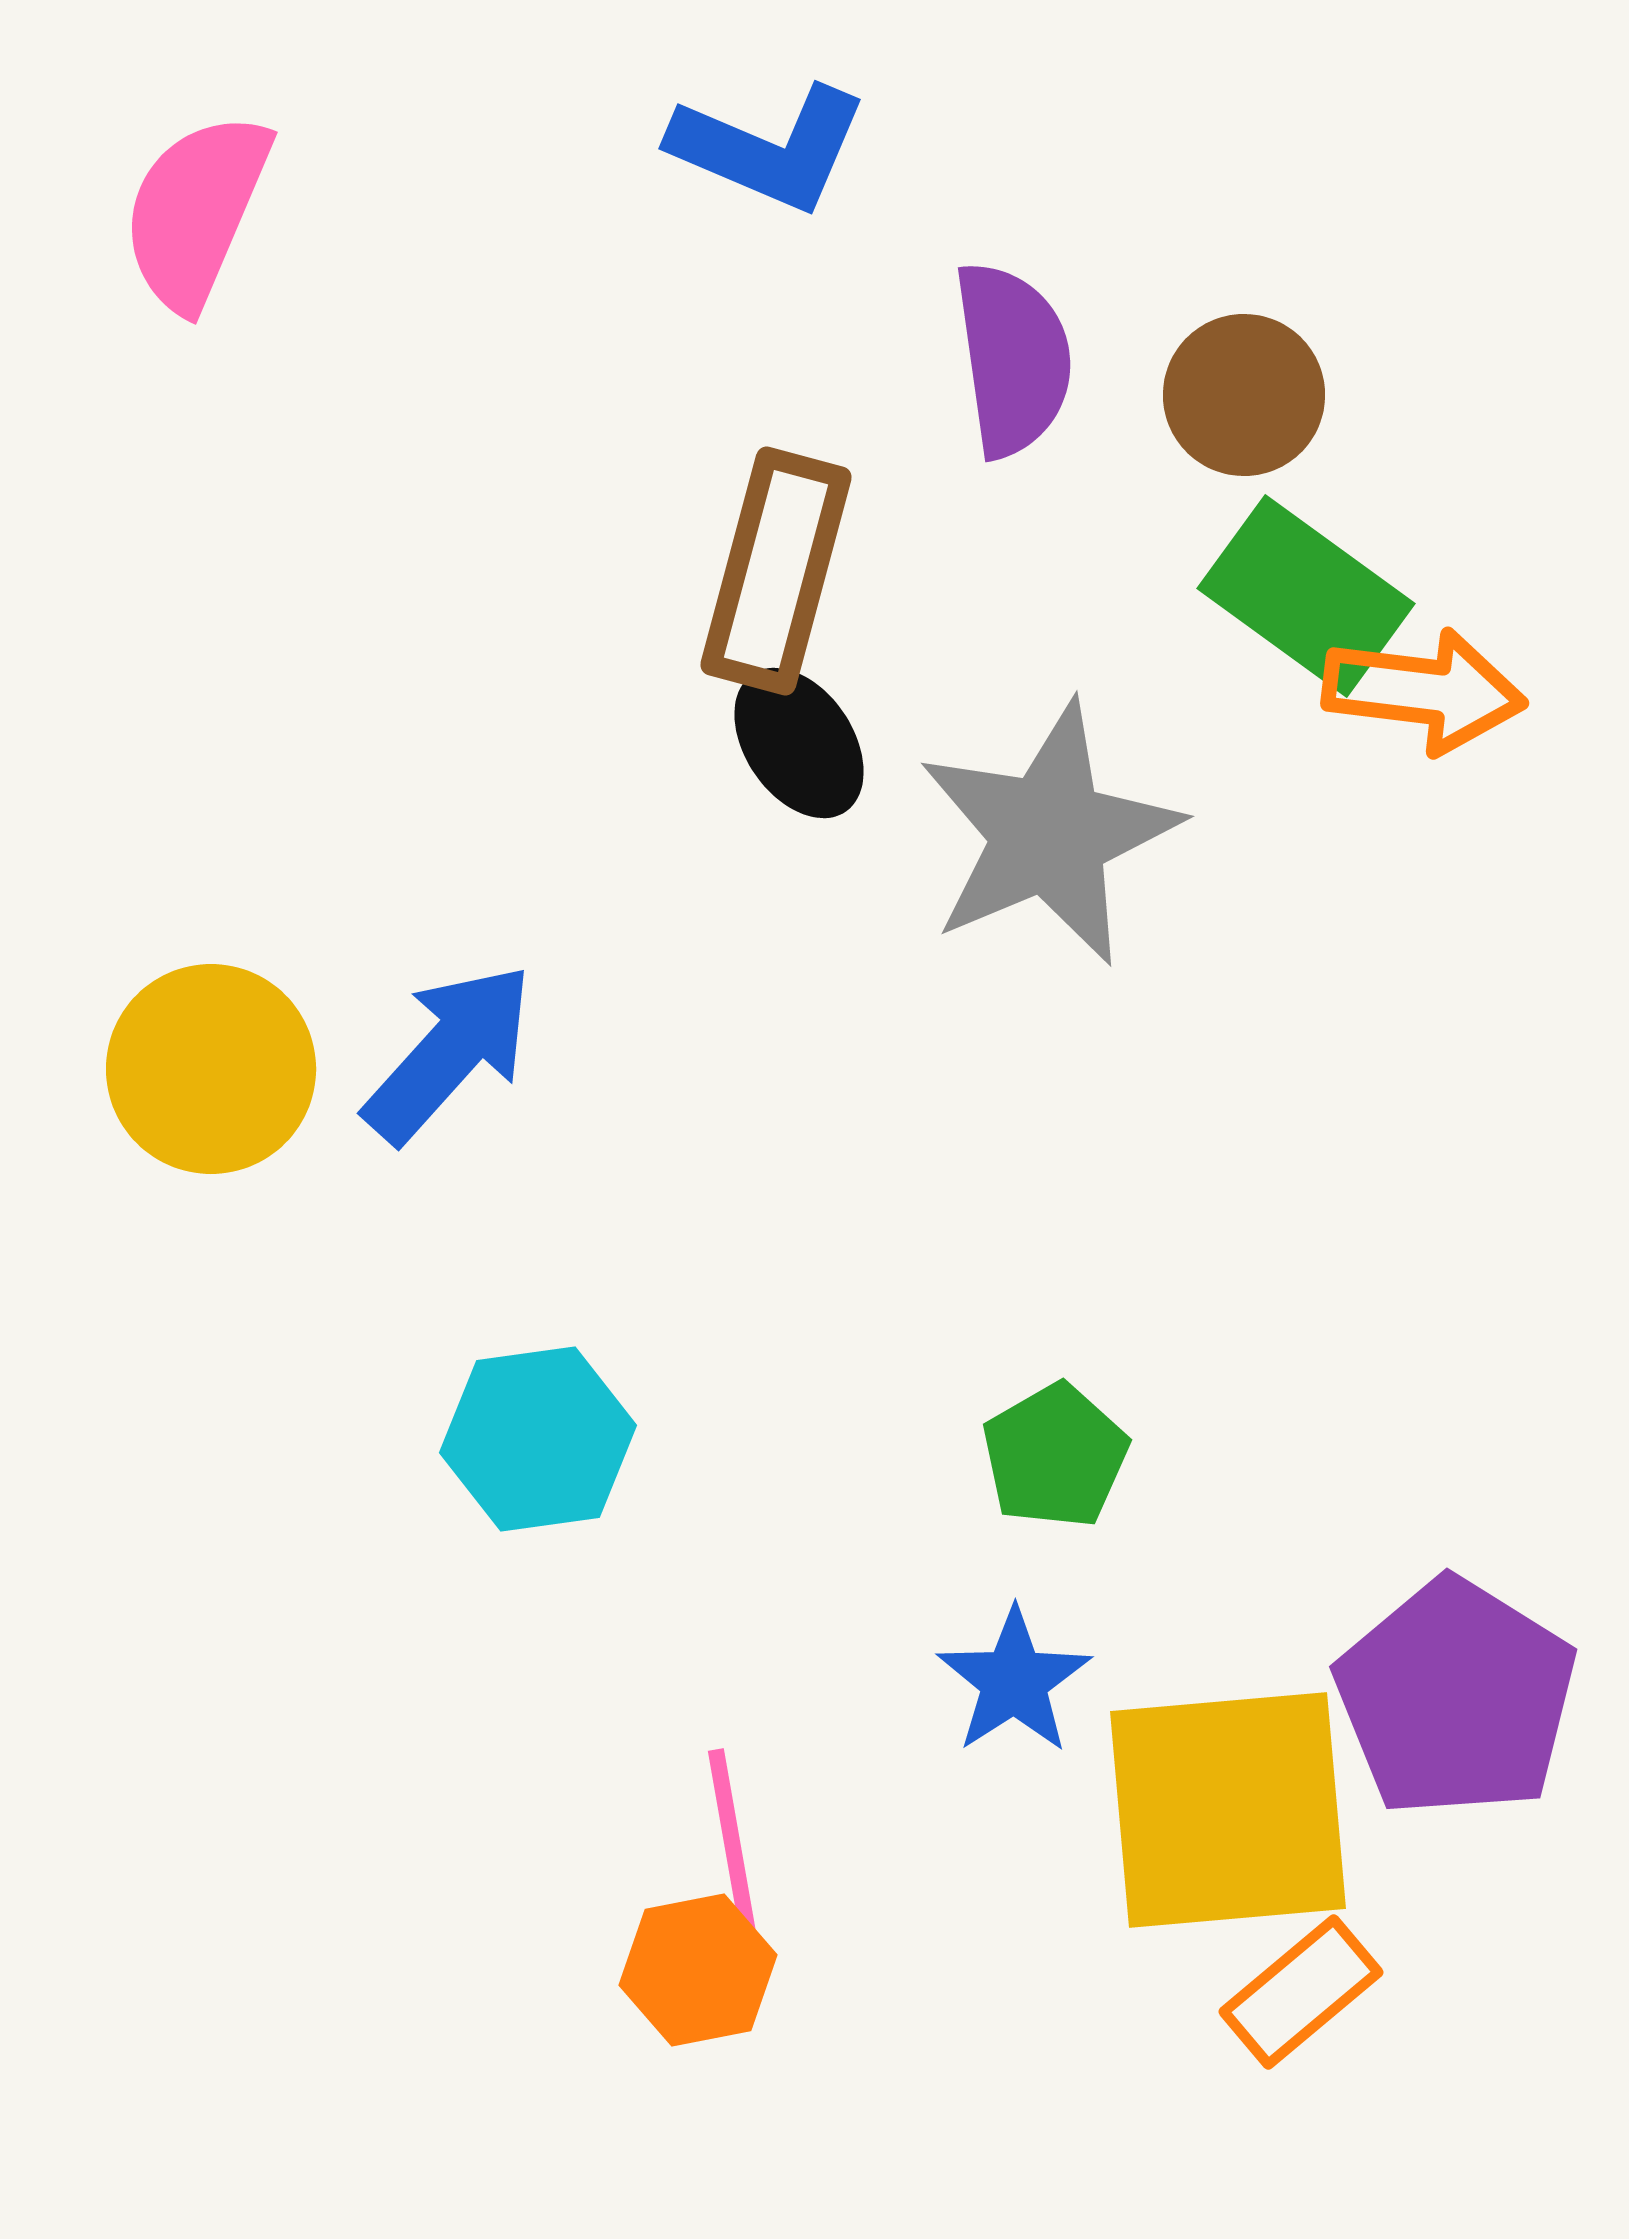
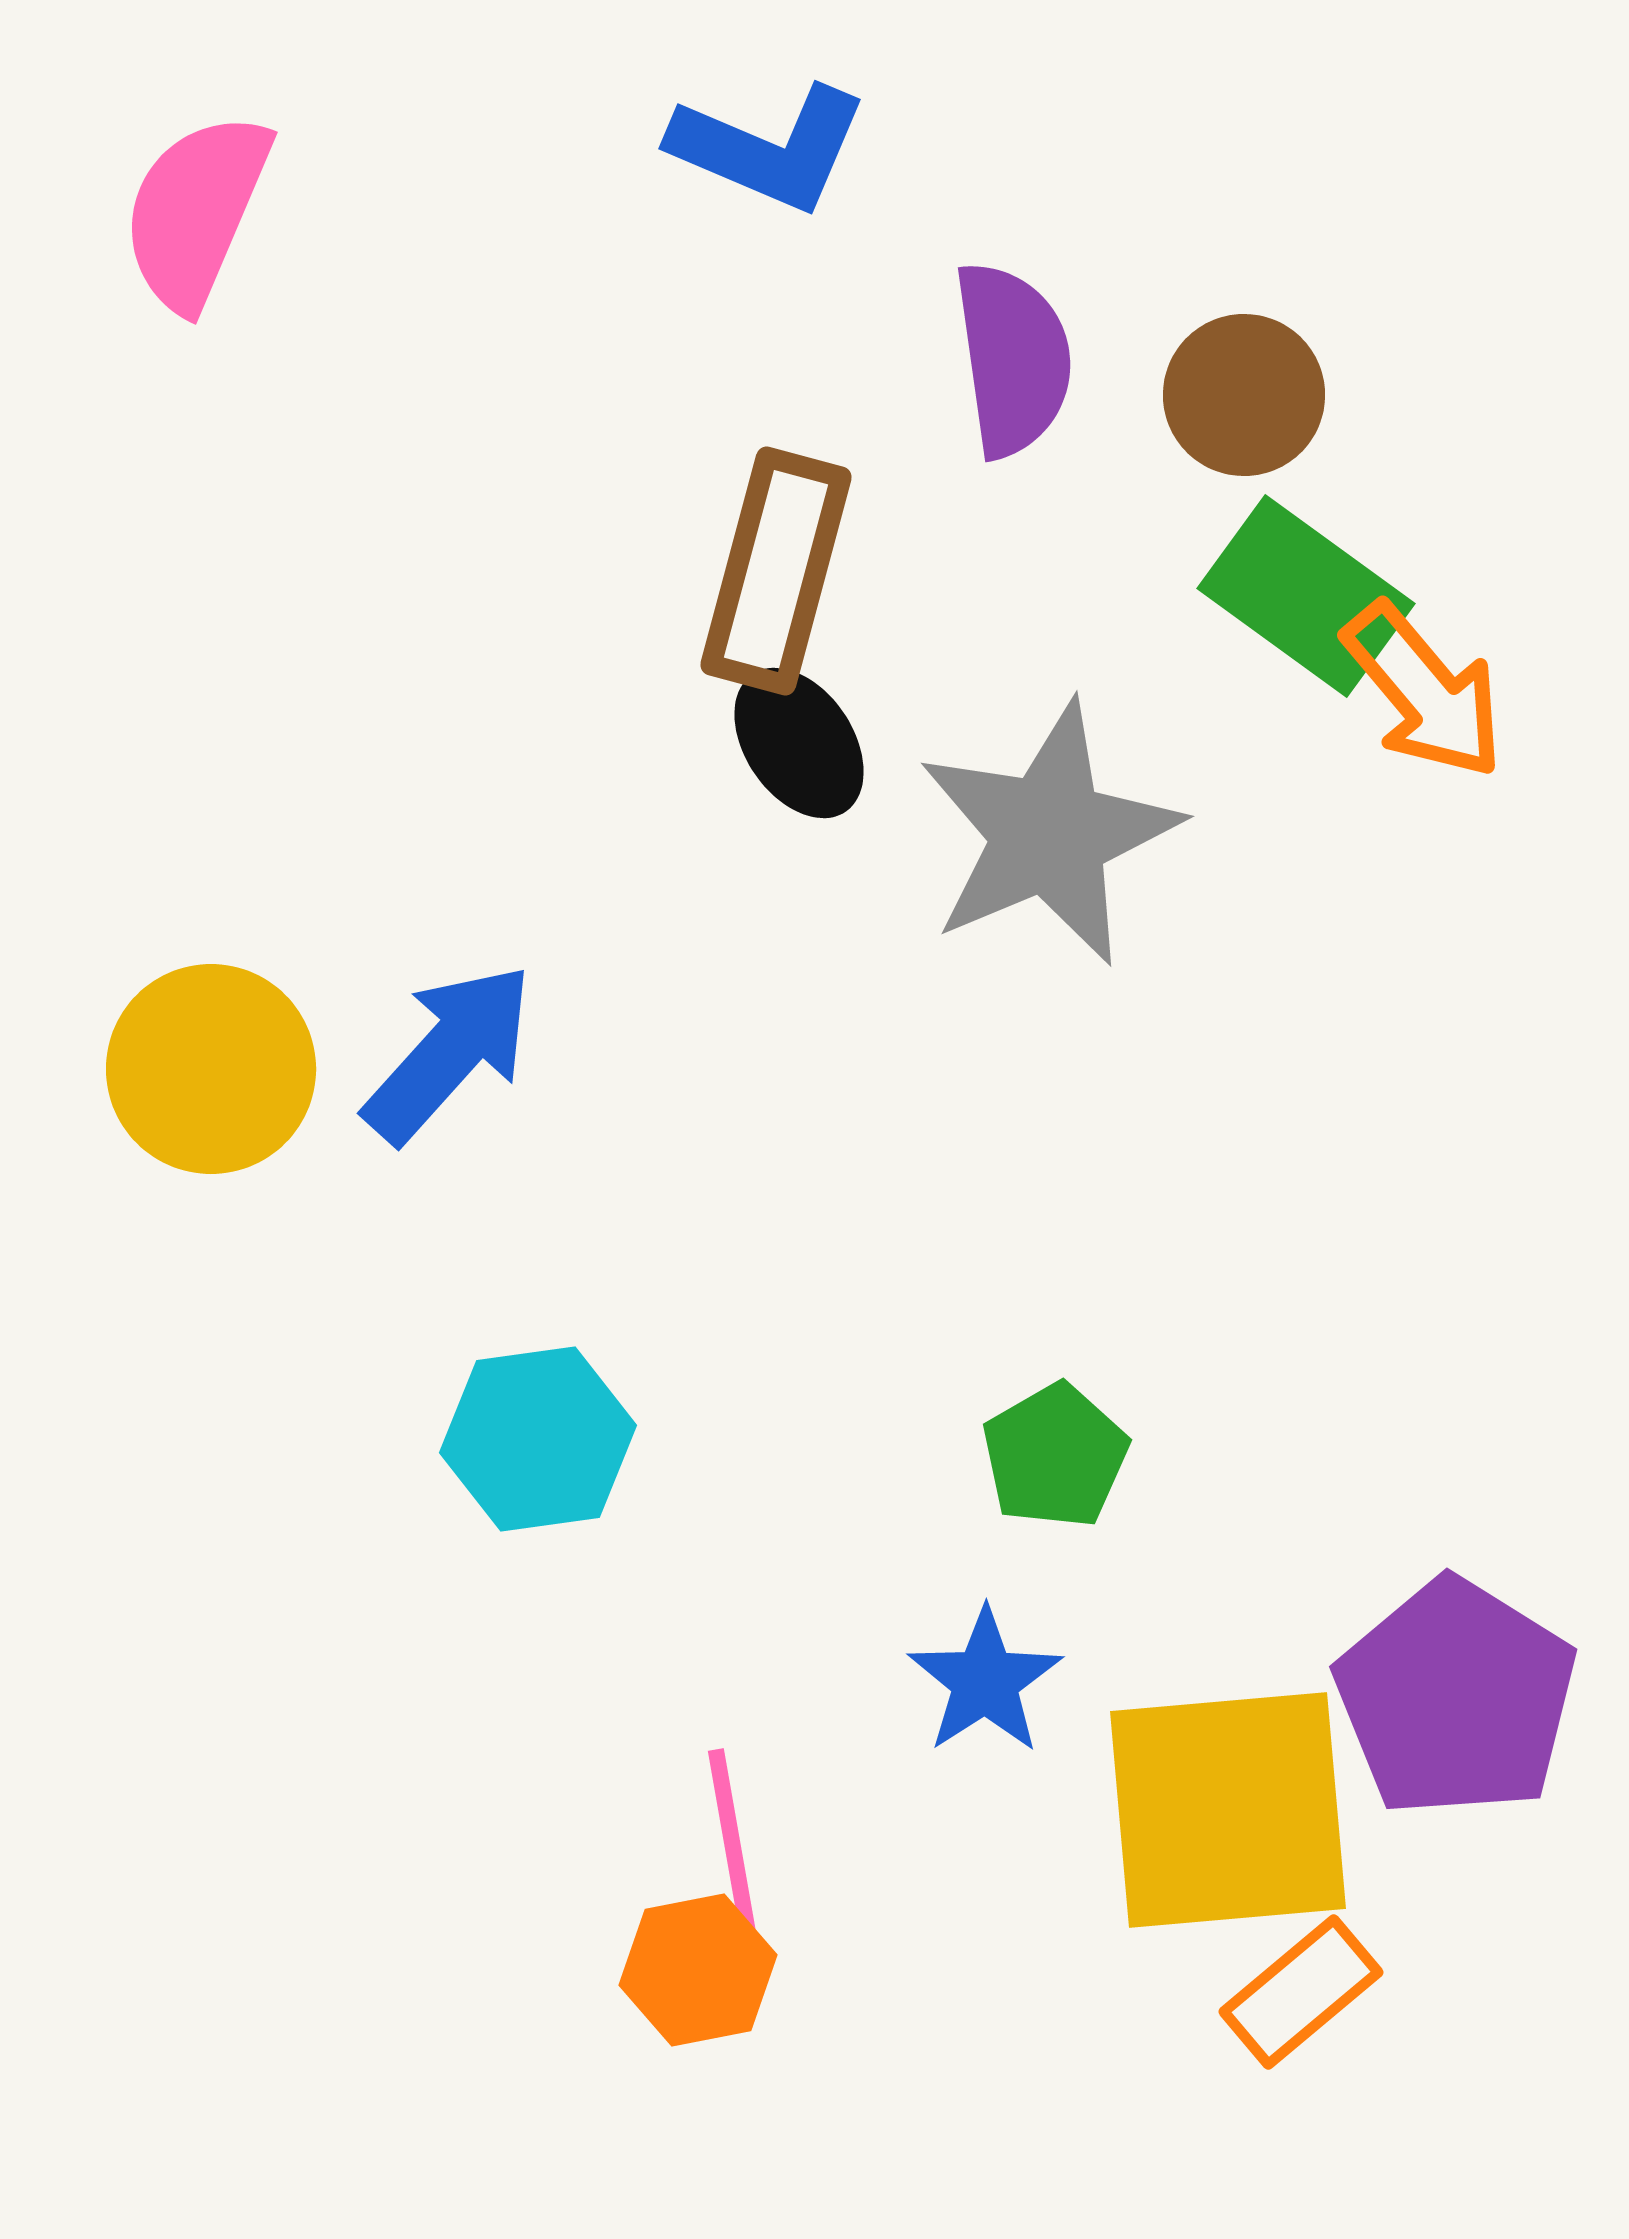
orange arrow: rotated 43 degrees clockwise
blue star: moved 29 px left
